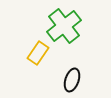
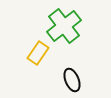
black ellipse: rotated 40 degrees counterclockwise
